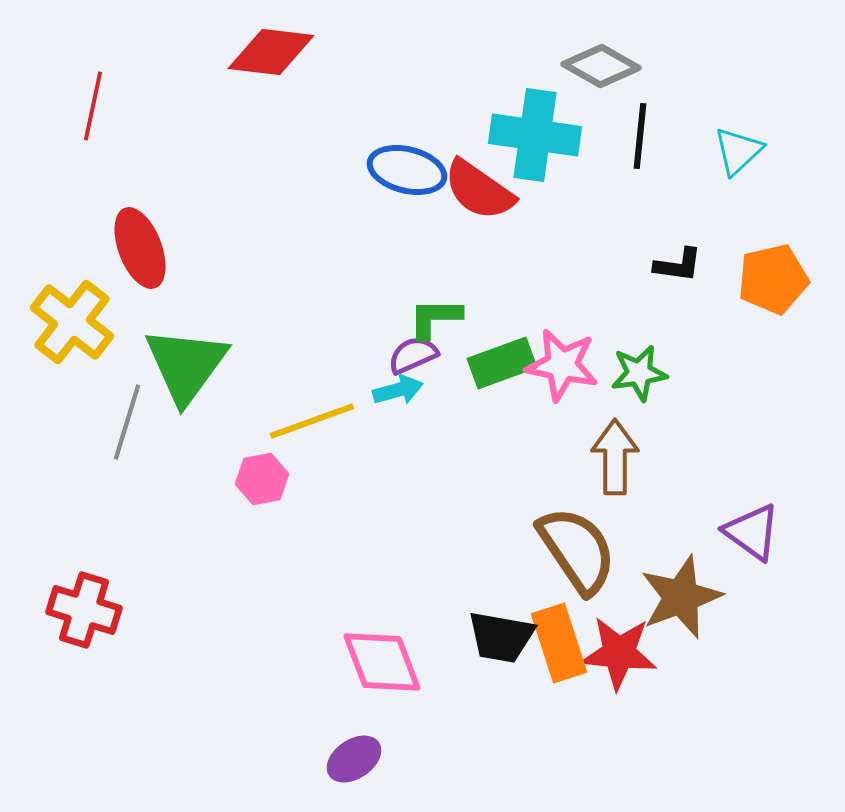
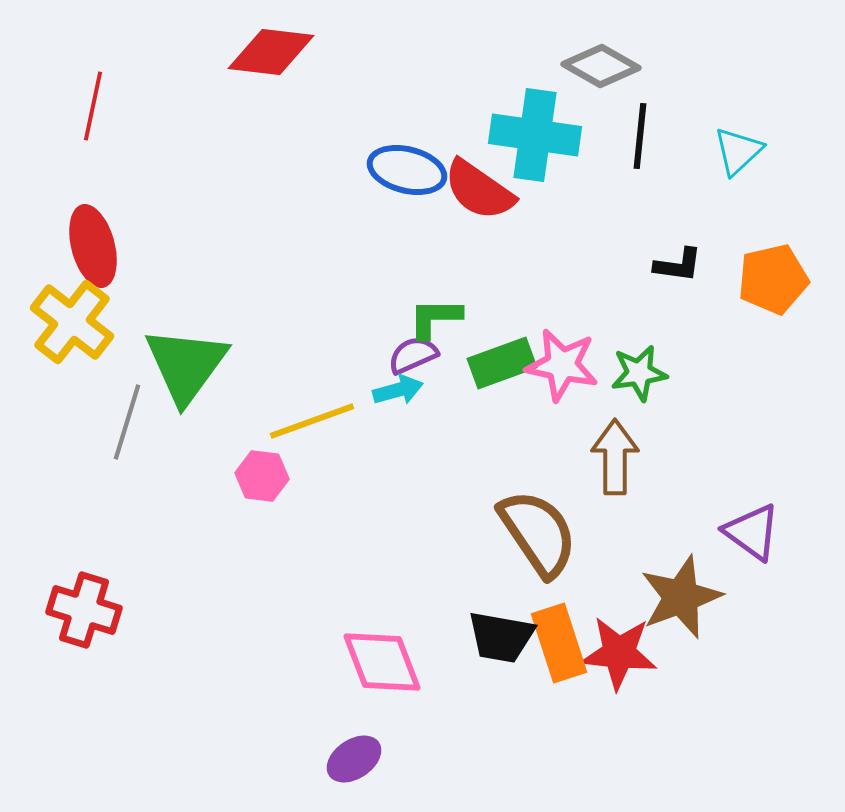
red ellipse: moved 47 px left, 2 px up; rotated 6 degrees clockwise
pink hexagon: moved 3 px up; rotated 18 degrees clockwise
brown semicircle: moved 39 px left, 17 px up
